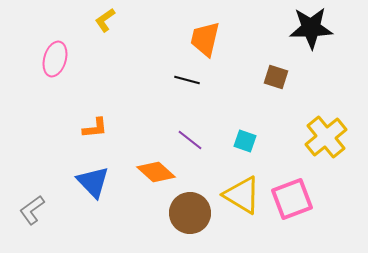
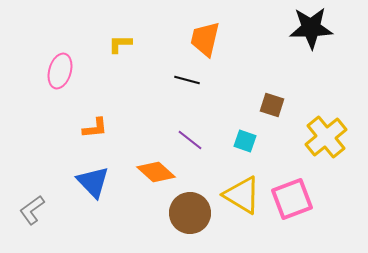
yellow L-shape: moved 15 px right, 24 px down; rotated 35 degrees clockwise
pink ellipse: moved 5 px right, 12 px down
brown square: moved 4 px left, 28 px down
